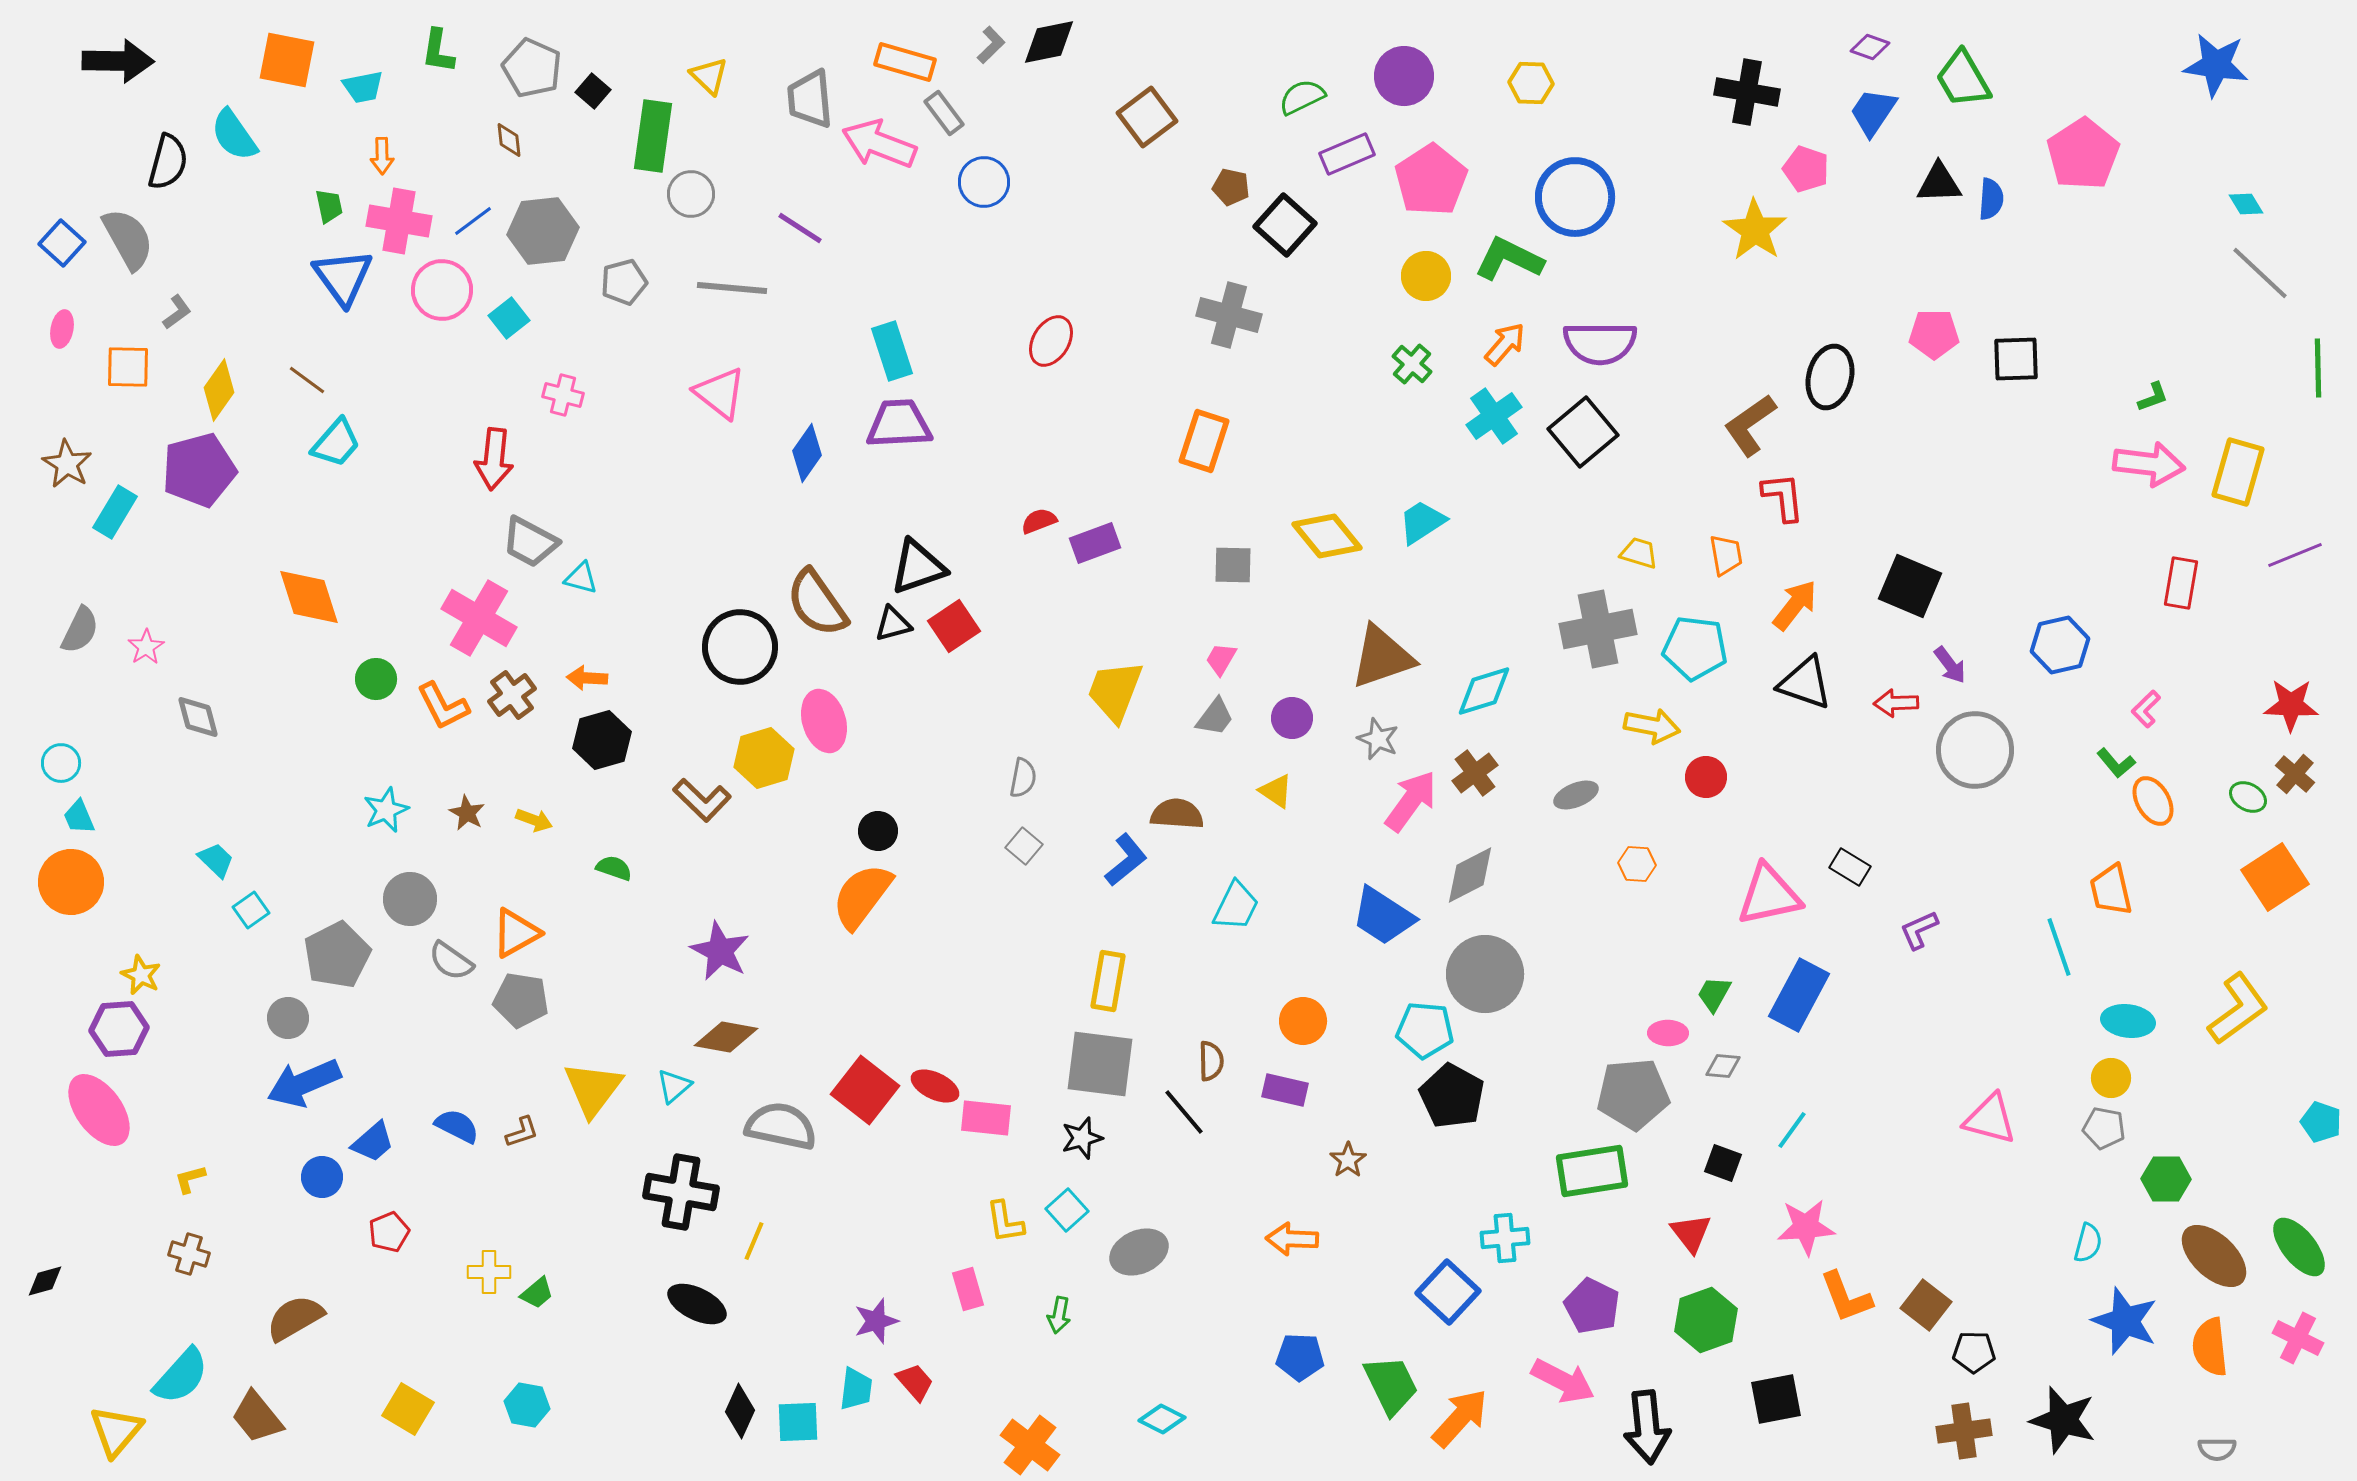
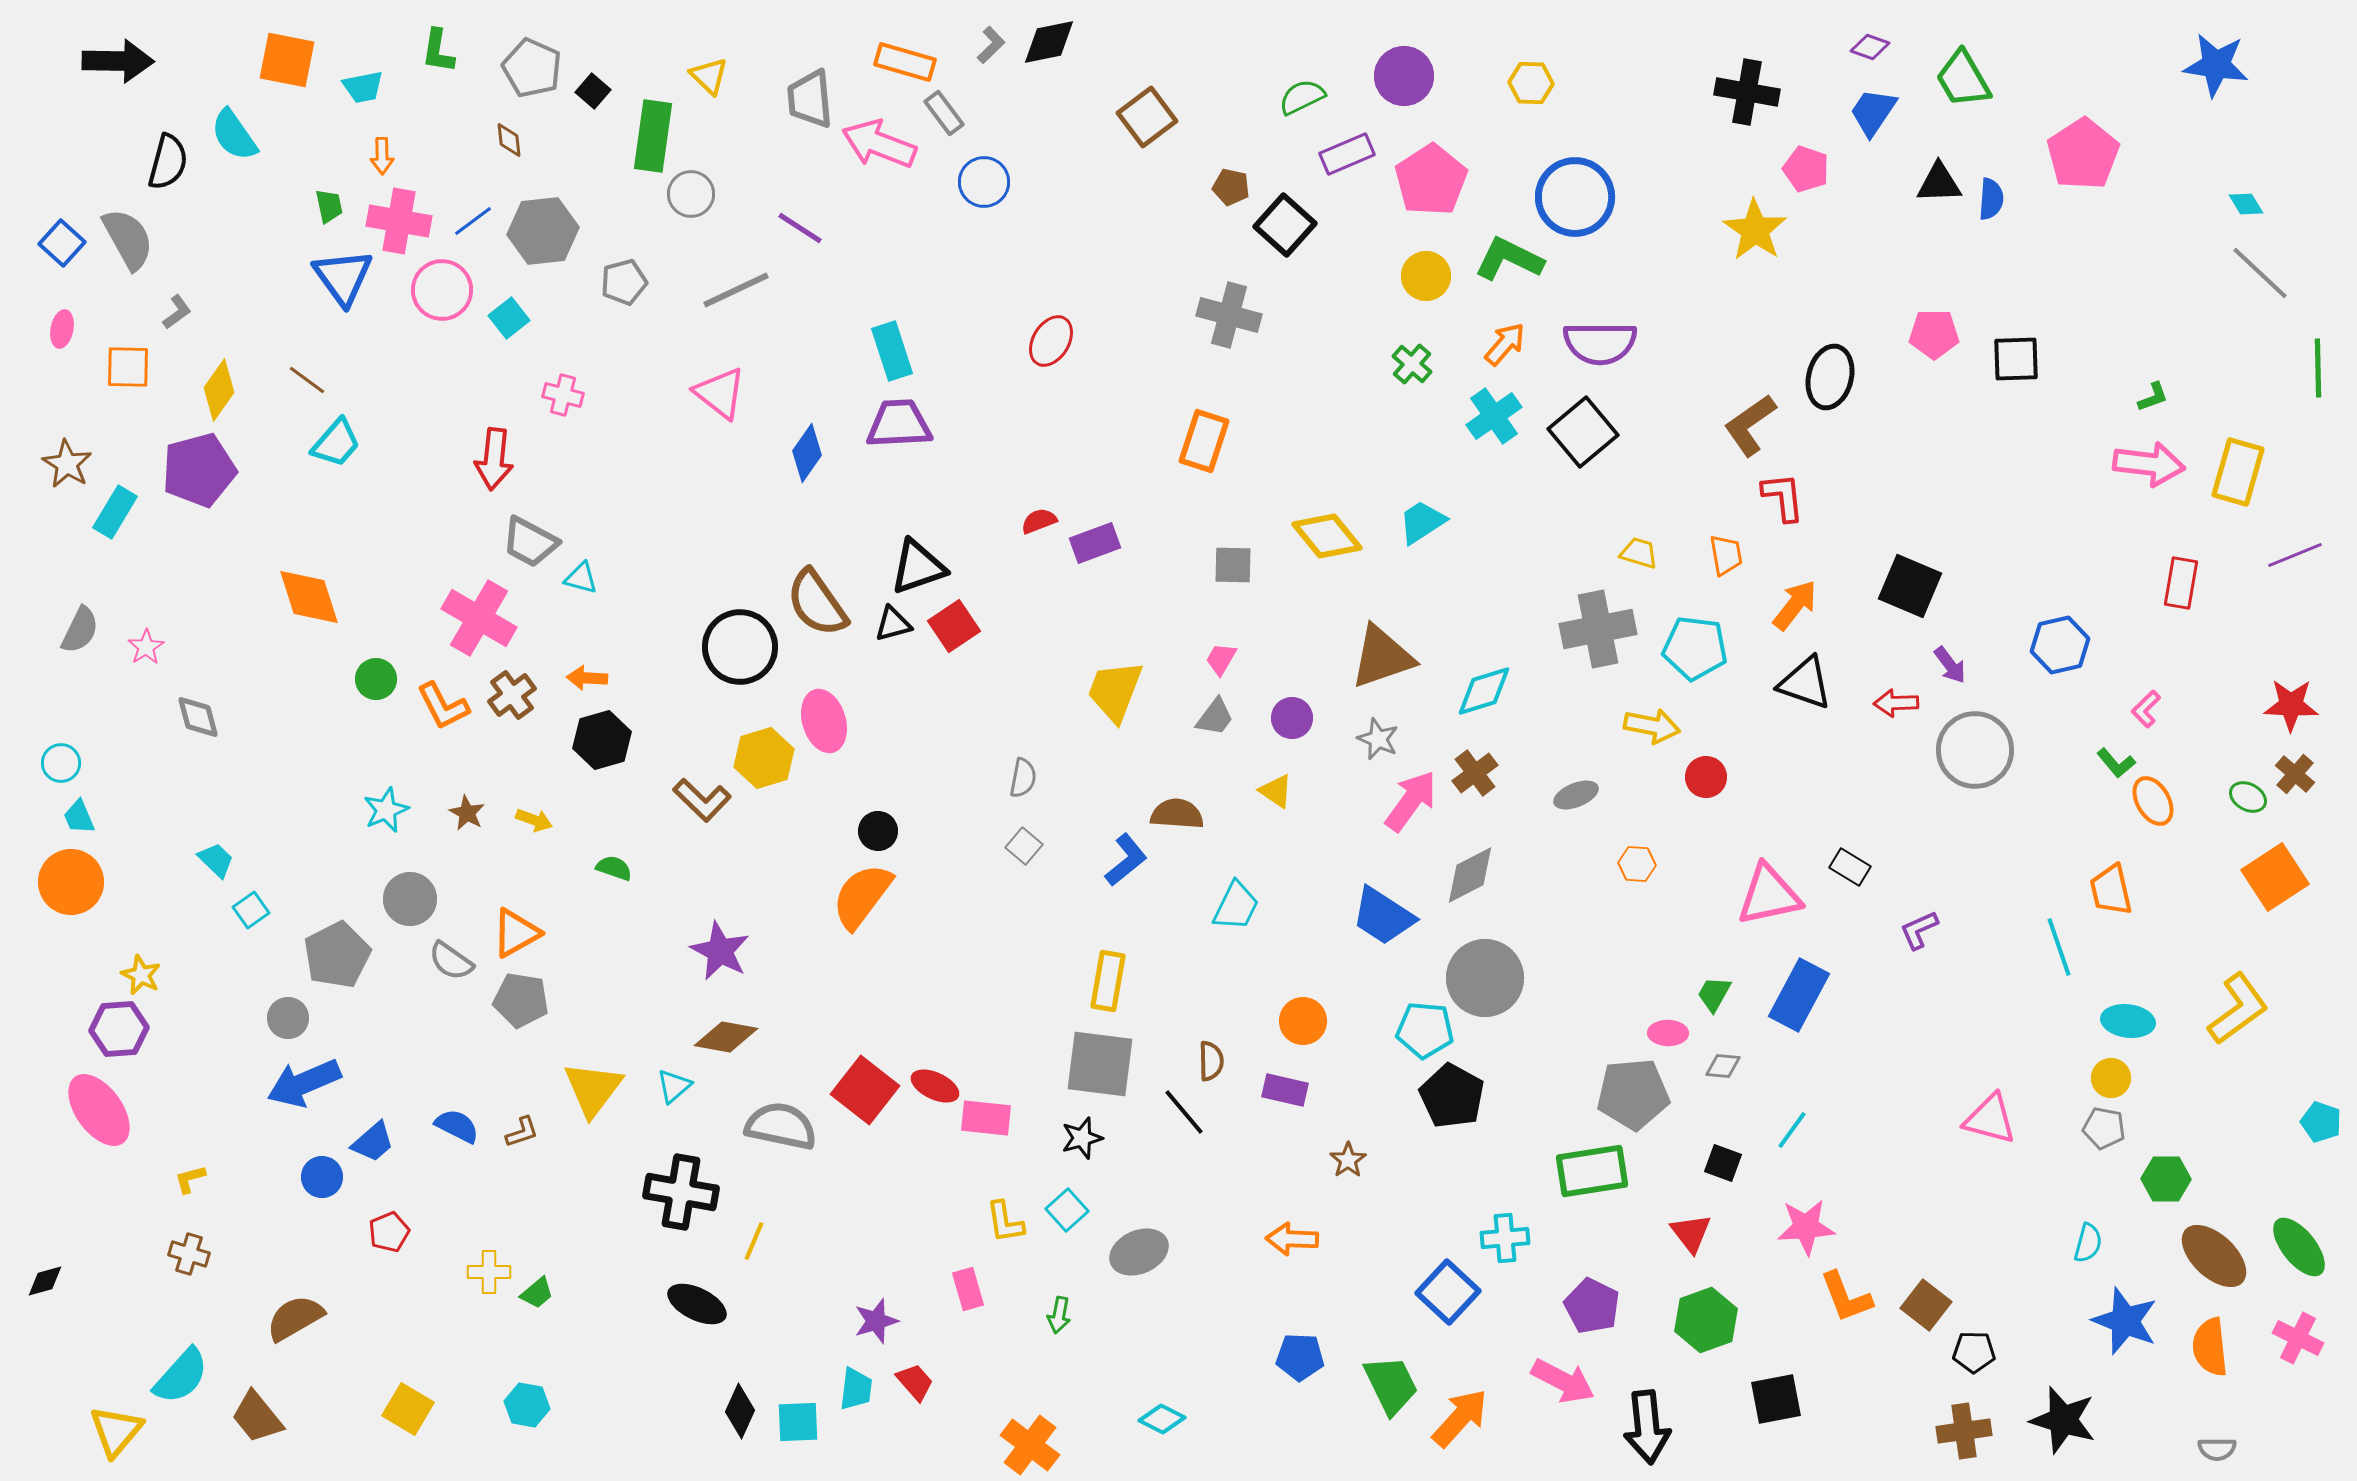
gray line at (732, 288): moved 4 px right, 2 px down; rotated 30 degrees counterclockwise
gray circle at (1485, 974): moved 4 px down
